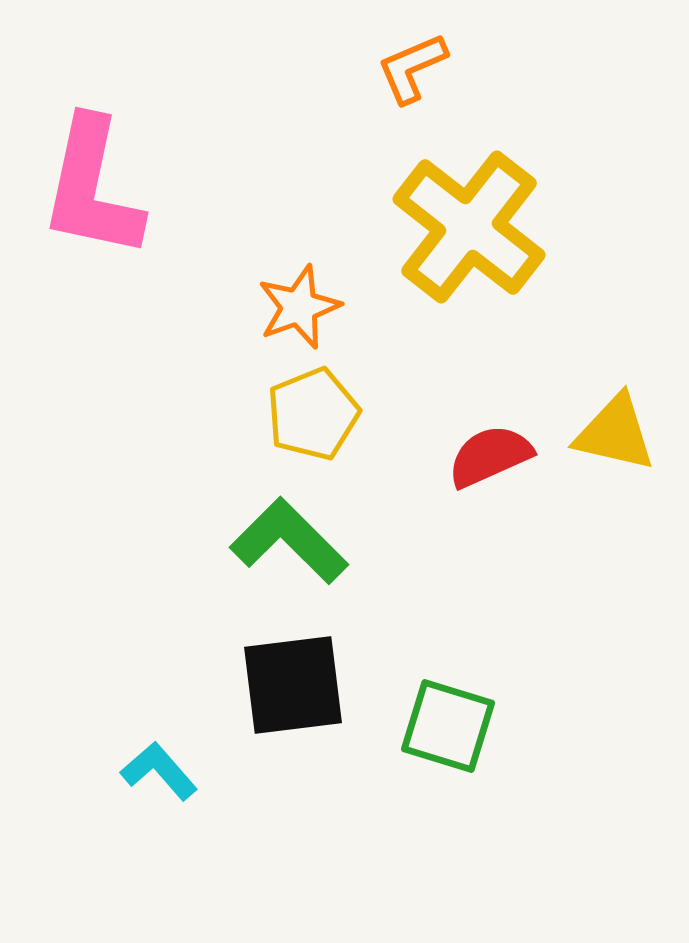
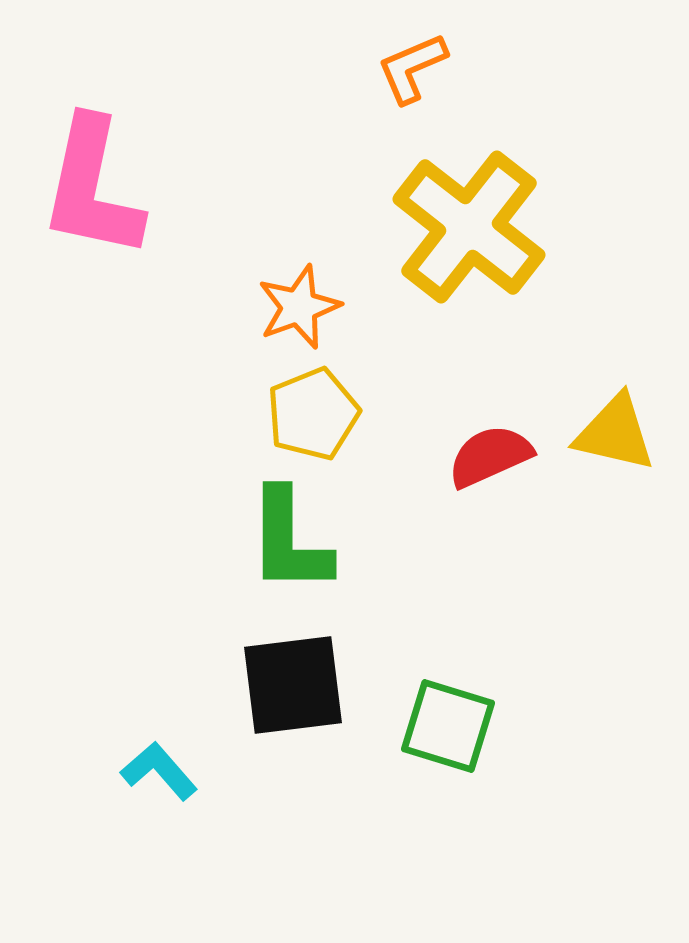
green L-shape: rotated 135 degrees counterclockwise
